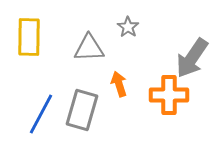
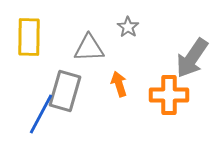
gray rectangle: moved 17 px left, 19 px up
